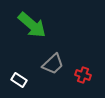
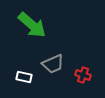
gray trapezoid: rotated 20 degrees clockwise
white rectangle: moved 5 px right, 3 px up; rotated 21 degrees counterclockwise
